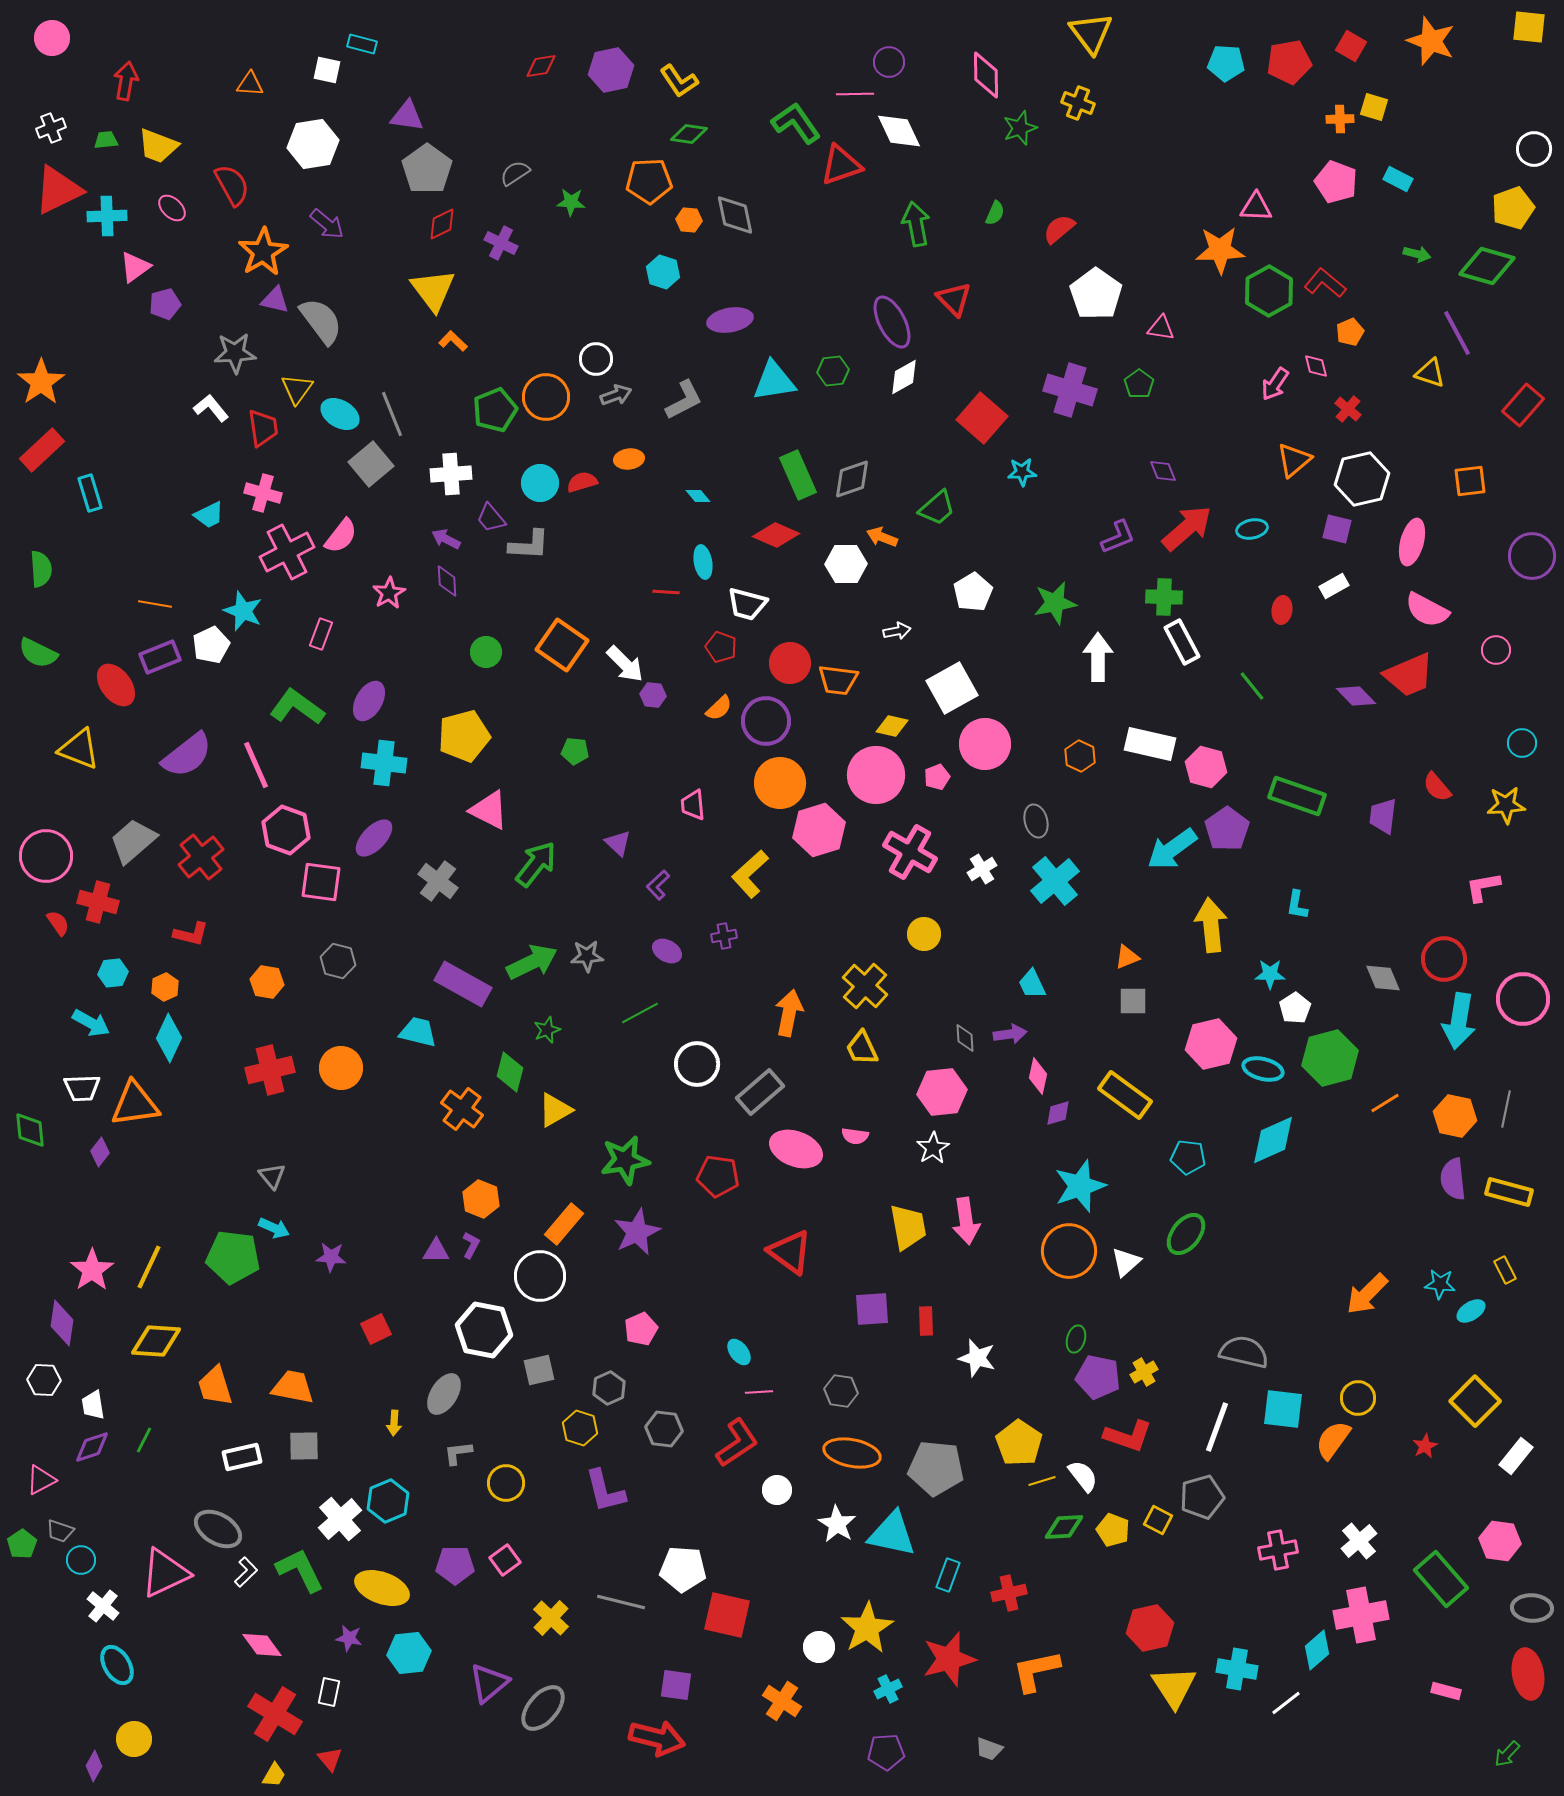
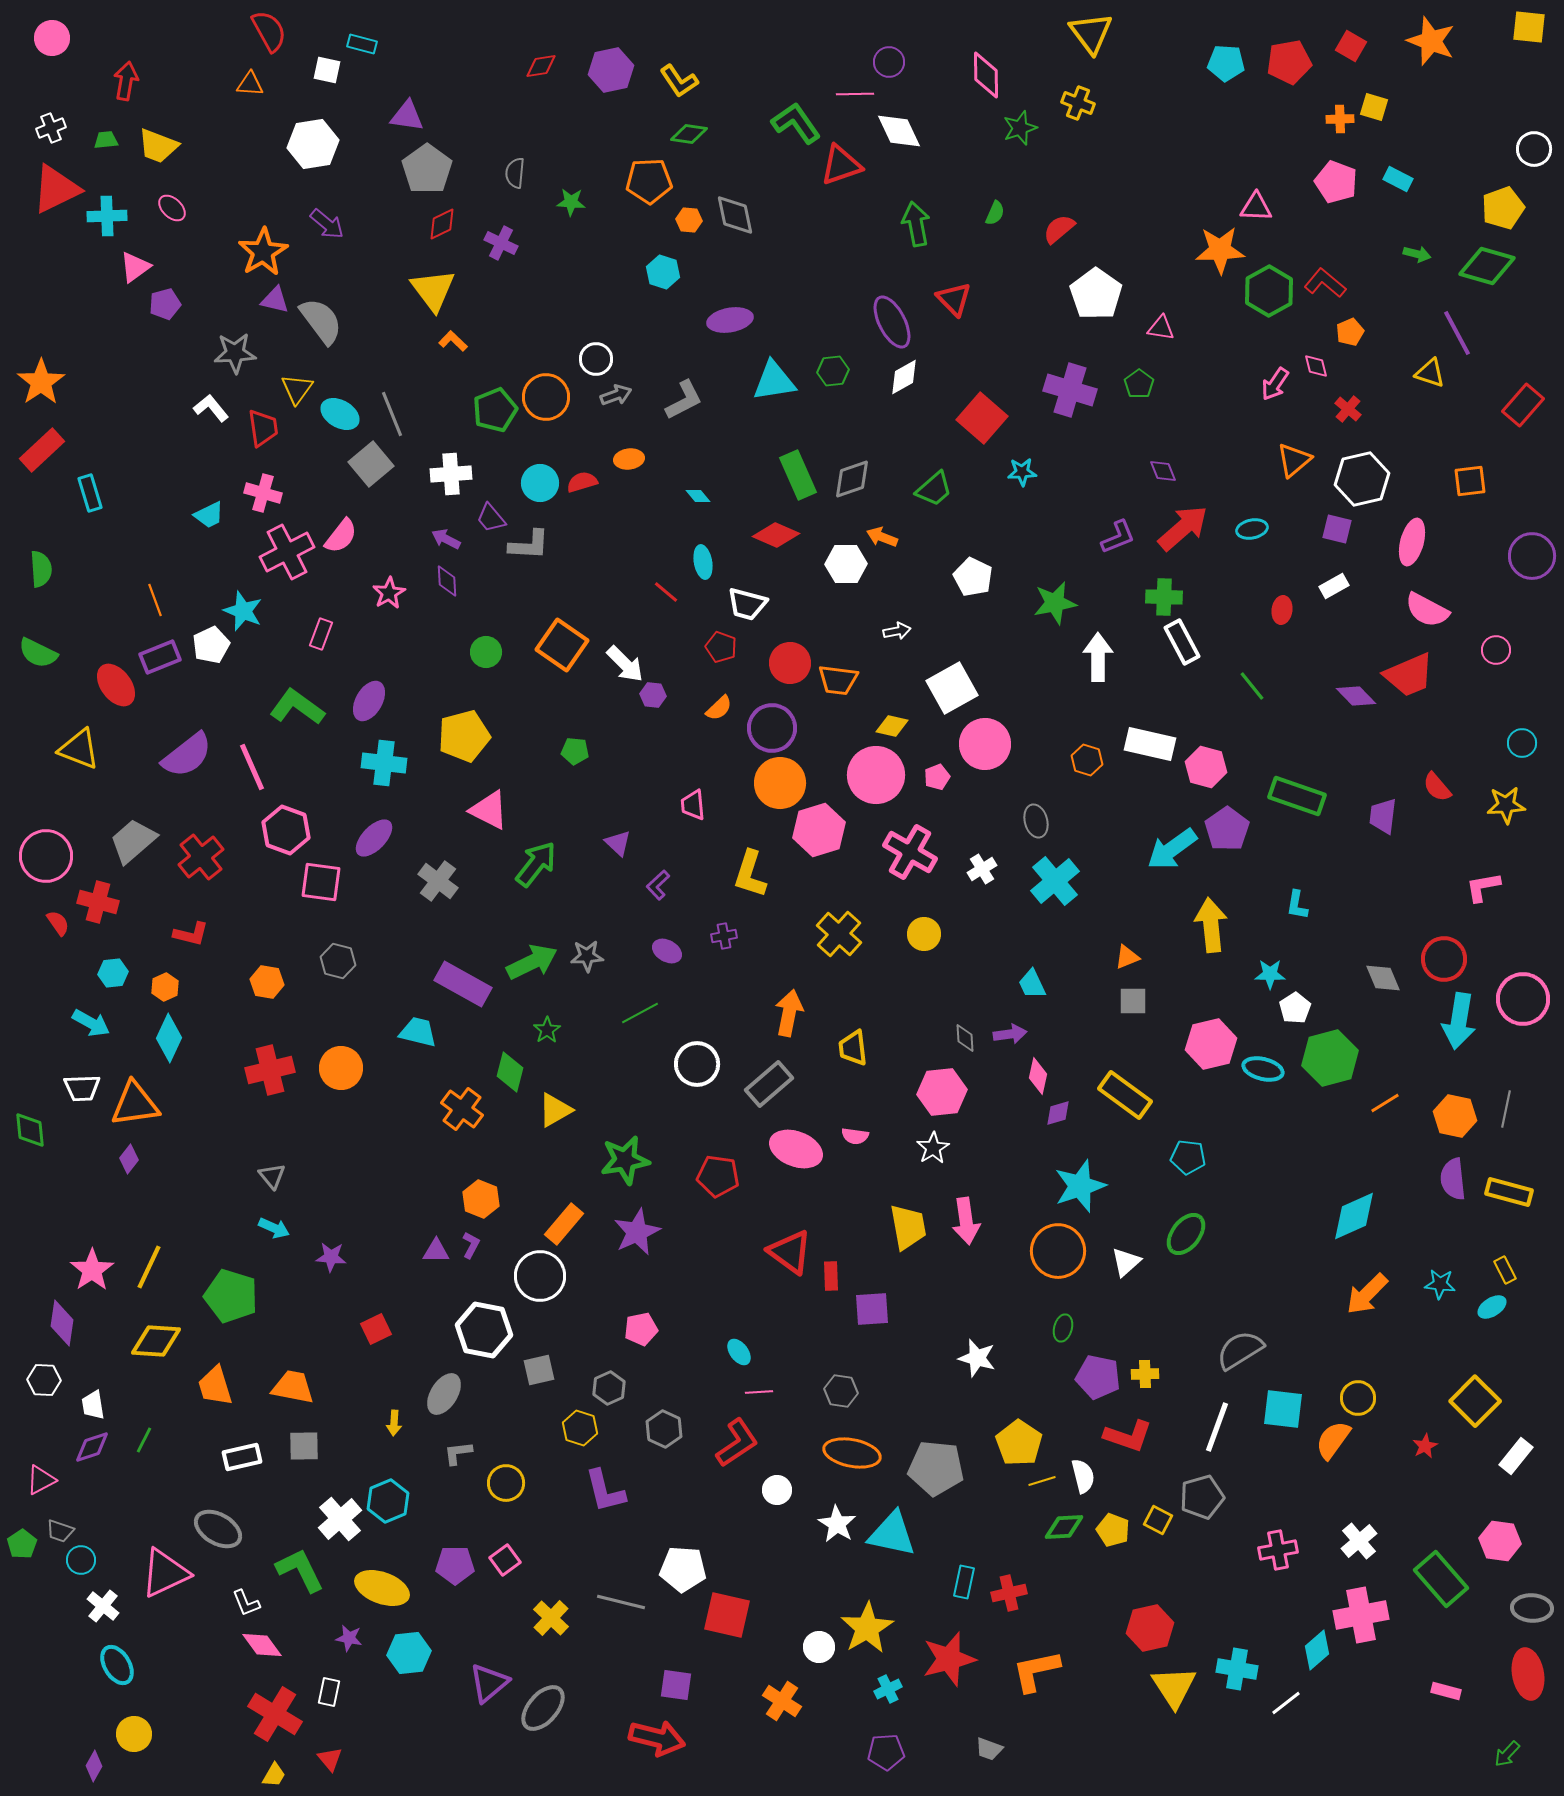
gray semicircle at (515, 173): rotated 52 degrees counterclockwise
red semicircle at (232, 185): moved 37 px right, 154 px up
red triangle at (58, 190): moved 2 px left, 1 px up
yellow pentagon at (1513, 208): moved 10 px left
green trapezoid at (937, 508): moved 3 px left, 19 px up
red arrow at (1187, 528): moved 4 px left
red line at (666, 592): rotated 36 degrees clockwise
white pentagon at (973, 592): moved 15 px up; rotated 15 degrees counterclockwise
orange line at (155, 604): moved 4 px up; rotated 60 degrees clockwise
purple circle at (766, 721): moved 6 px right, 7 px down
orange hexagon at (1080, 756): moved 7 px right, 4 px down; rotated 8 degrees counterclockwise
pink line at (256, 765): moved 4 px left, 2 px down
yellow L-shape at (750, 874): rotated 30 degrees counterclockwise
yellow cross at (865, 986): moved 26 px left, 52 px up
green star at (547, 1030): rotated 12 degrees counterclockwise
yellow trapezoid at (862, 1048): moved 9 px left; rotated 18 degrees clockwise
gray rectangle at (760, 1092): moved 9 px right, 8 px up
cyan diamond at (1273, 1140): moved 81 px right, 76 px down
purple diamond at (100, 1152): moved 29 px right, 7 px down
orange circle at (1069, 1251): moved 11 px left
green pentagon at (233, 1257): moved 2 px left, 39 px down; rotated 10 degrees clockwise
cyan ellipse at (1471, 1311): moved 21 px right, 4 px up
red rectangle at (926, 1321): moved 95 px left, 45 px up
pink pentagon at (641, 1329): rotated 12 degrees clockwise
green ellipse at (1076, 1339): moved 13 px left, 11 px up
gray semicircle at (1244, 1352): moved 4 px left, 2 px up; rotated 45 degrees counterclockwise
yellow cross at (1144, 1372): moved 1 px right, 2 px down; rotated 28 degrees clockwise
gray hexagon at (664, 1429): rotated 18 degrees clockwise
white semicircle at (1083, 1476): rotated 24 degrees clockwise
white L-shape at (246, 1572): moved 31 px down; rotated 112 degrees clockwise
cyan rectangle at (948, 1575): moved 16 px right, 7 px down; rotated 8 degrees counterclockwise
yellow circle at (134, 1739): moved 5 px up
